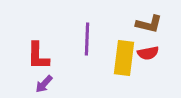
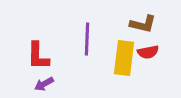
brown L-shape: moved 6 px left
red semicircle: moved 1 px up
purple arrow: rotated 18 degrees clockwise
